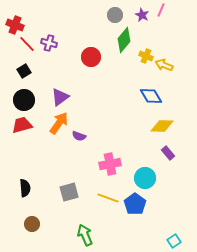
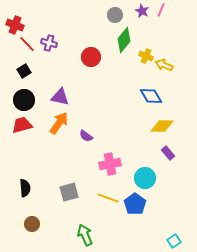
purple star: moved 4 px up
purple triangle: rotated 48 degrees clockwise
purple semicircle: moved 7 px right; rotated 16 degrees clockwise
